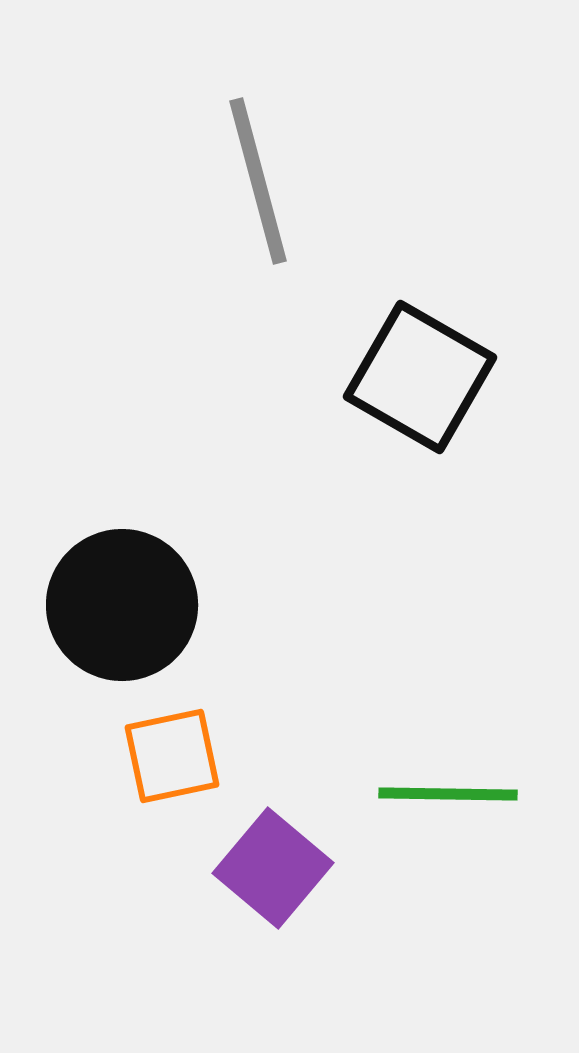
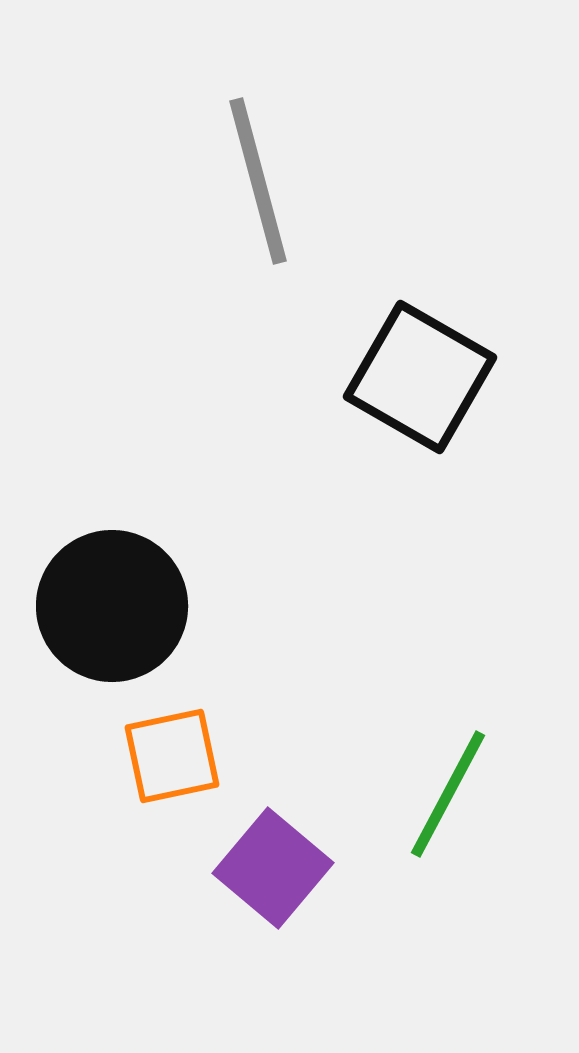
black circle: moved 10 px left, 1 px down
green line: rotated 63 degrees counterclockwise
